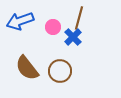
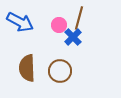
blue arrow: moved 1 px down; rotated 132 degrees counterclockwise
pink circle: moved 6 px right, 2 px up
brown semicircle: rotated 36 degrees clockwise
